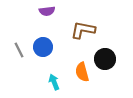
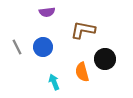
purple semicircle: moved 1 px down
gray line: moved 2 px left, 3 px up
